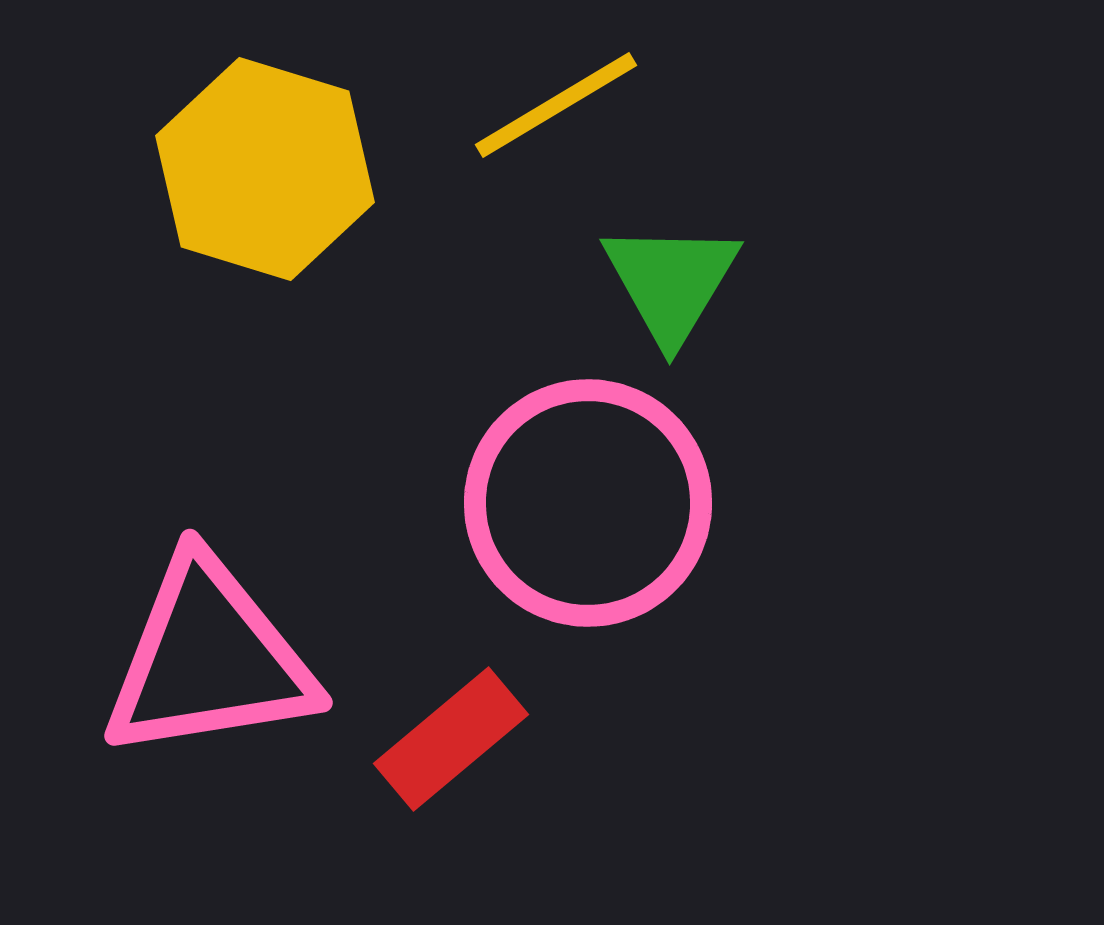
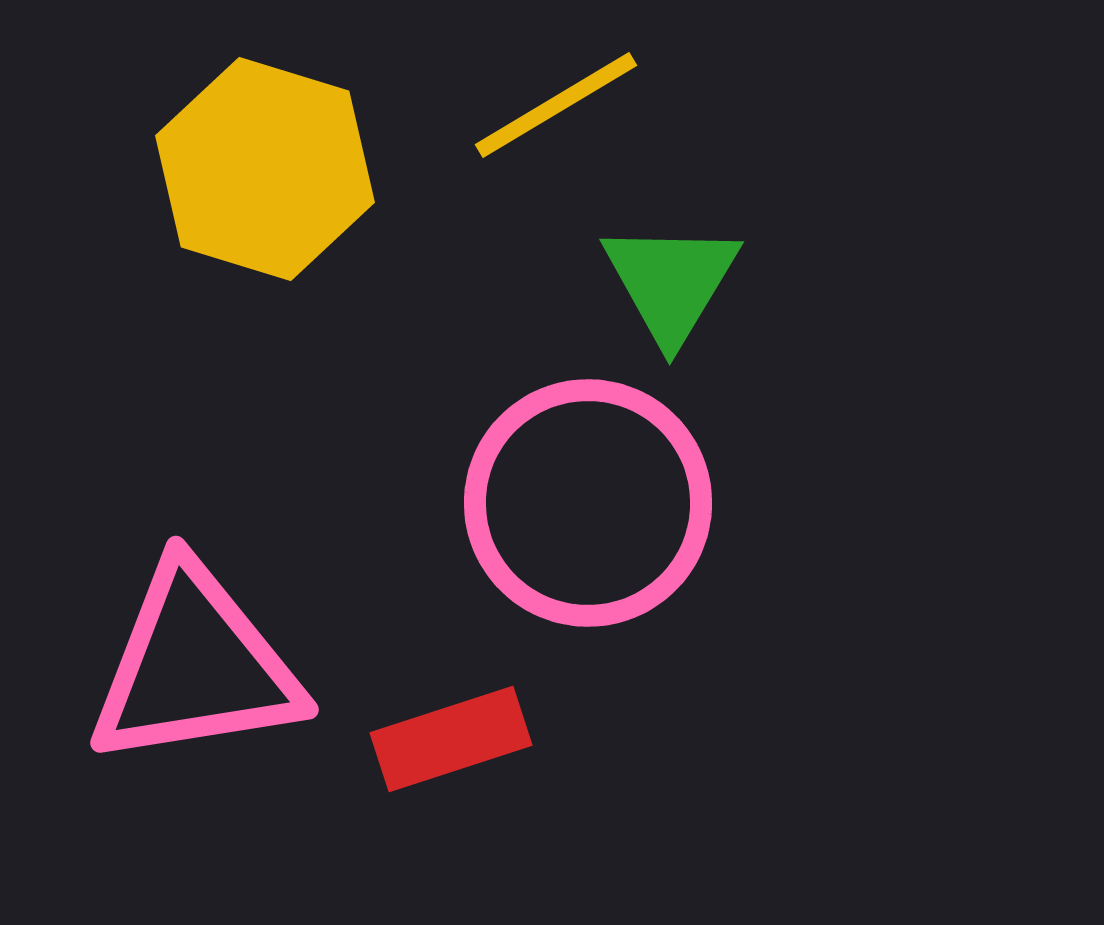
pink triangle: moved 14 px left, 7 px down
red rectangle: rotated 22 degrees clockwise
